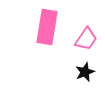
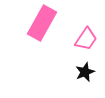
pink rectangle: moved 5 px left, 4 px up; rotated 20 degrees clockwise
